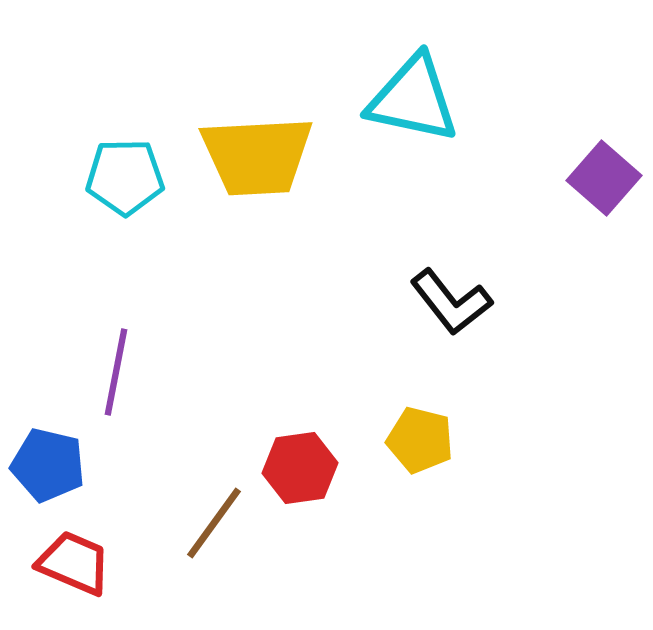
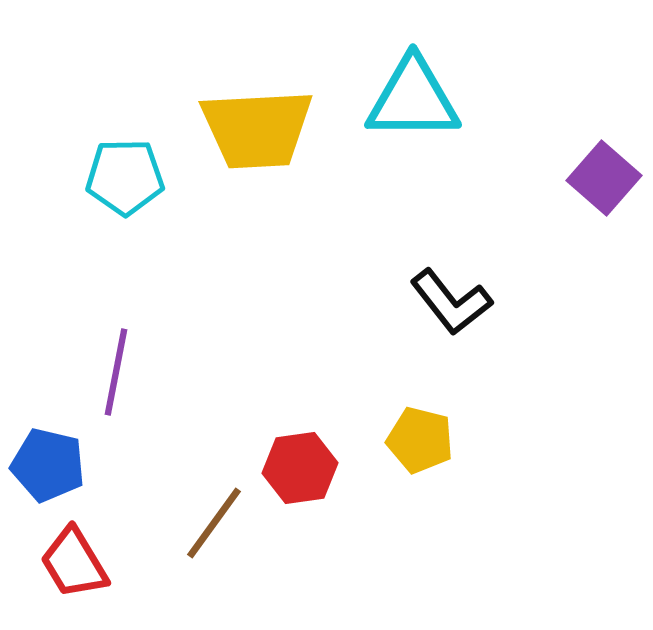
cyan triangle: rotated 12 degrees counterclockwise
yellow trapezoid: moved 27 px up
red trapezoid: rotated 144 degrees counterclockwise
